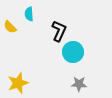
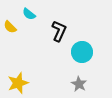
cyan semicircle: rotated 48 degrees counterclockwise
cyan circle: moved 9 px right
gray star: rotated 28 degrees clockwise
